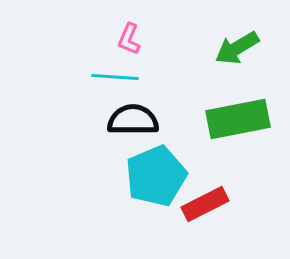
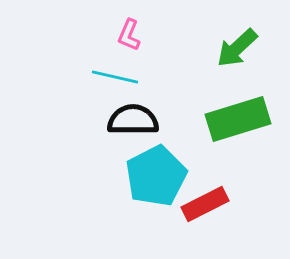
pink L-shape: moved 4 px up
green arrow: rotated 12 degrees counterclockwise
cyan line: rotated 9 degrees clockwise
green rectangle: rotated 6 degrees counterclockwise
cyan pentagon: rotated 4 degrees counterclockwise
